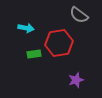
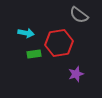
cyan arrow: moved 5 px down
purple star: moved 6 px up
